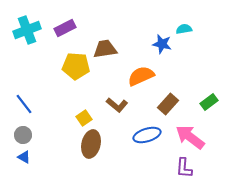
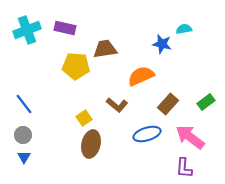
purple rectangle: rotated 40 degrees clockwise
green rectangle: moved 3 px left
blue ellipse: moved 1 px up
blue triangle: rotated 32 degrees clockwise
